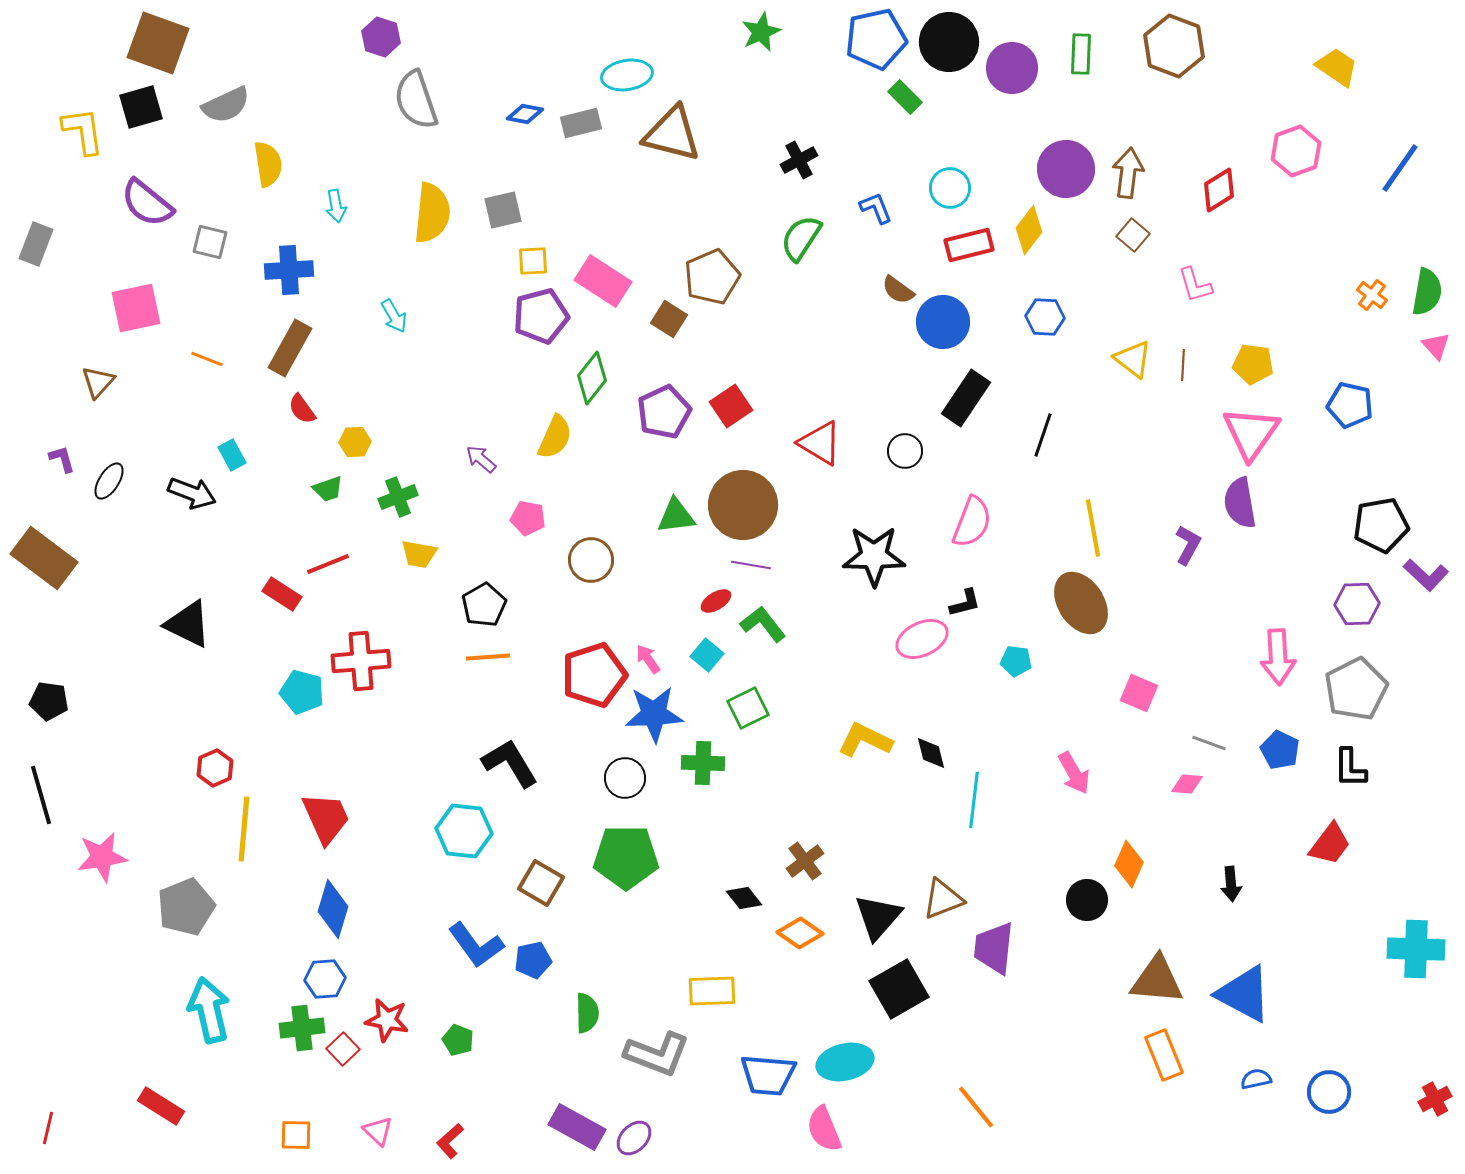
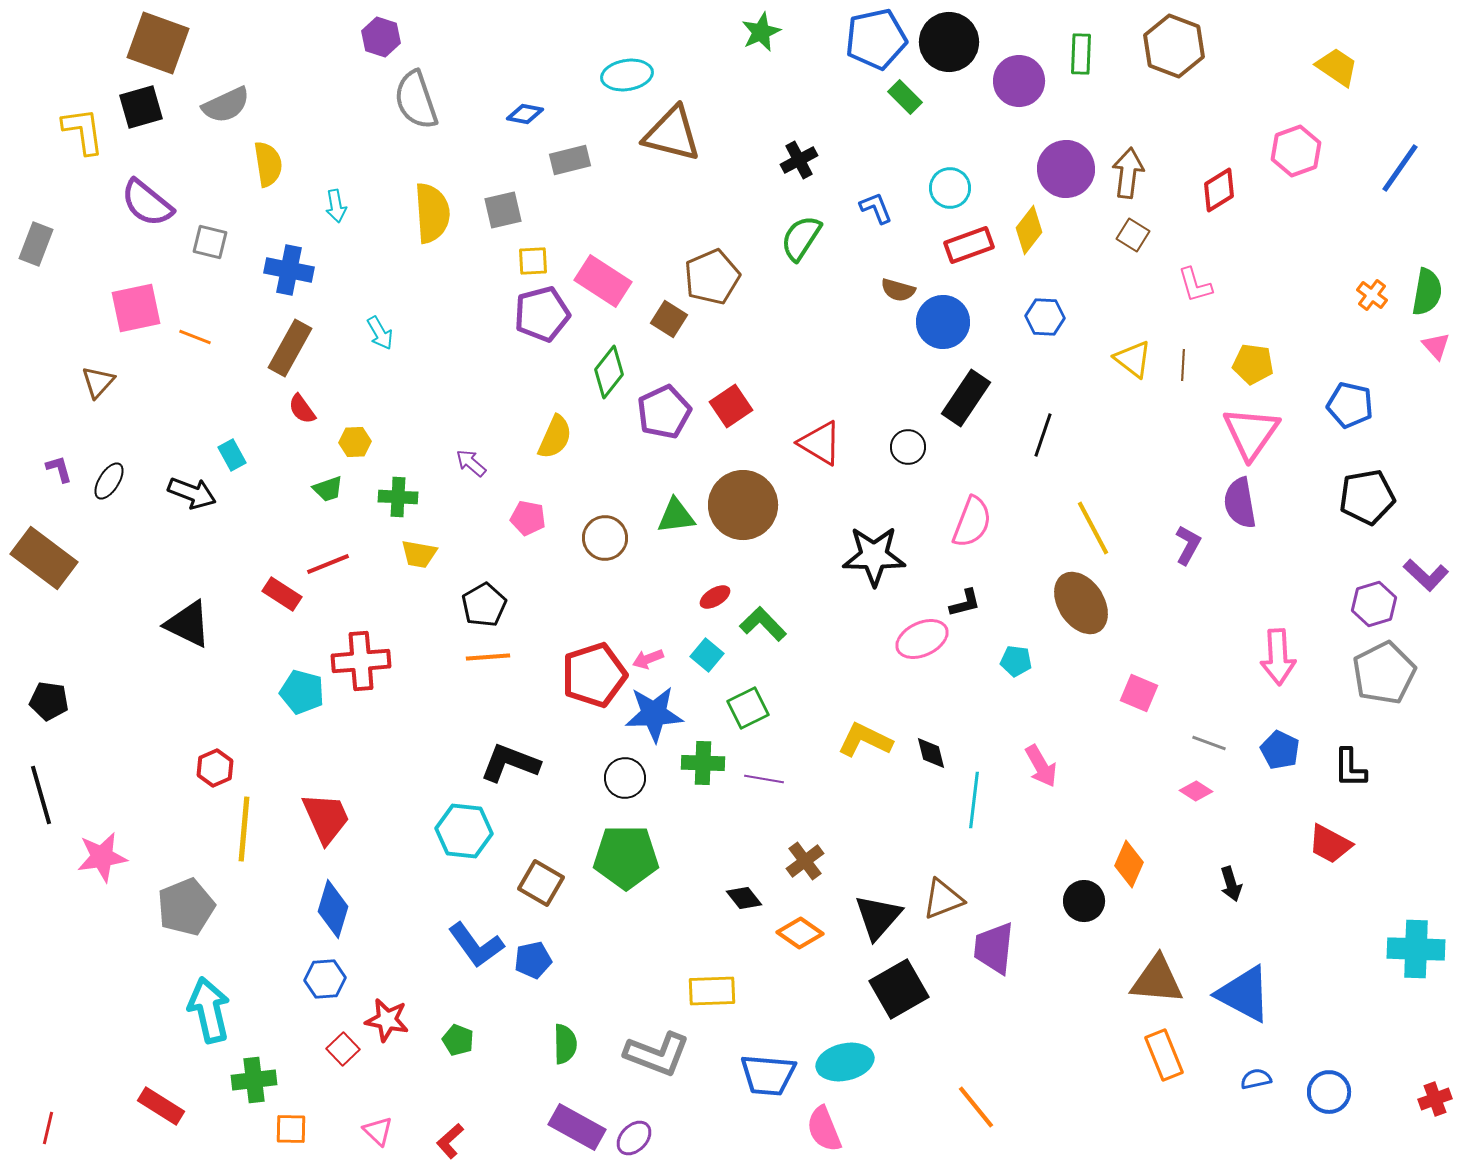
purple circle at (1012, 68): moved 7 px right, 13 px down
gray rectangle at (581, 123): moved 11 px left, 37 px down
yellow semicircle at (432, 213): rotated 10 degrees counterclockwise
brown square at (1133, 235): rotated 8 degrees counterclockwise
red rectangle at (969, 245): rotated 6 degrees counterclockwise
blue cross at (289, 270): rotated 15 degrees clockwise
brown semicircle at (898, 290): rotated 20 degrees counterclockwise
cyan arrow at (394, 316): moved 14 px left, 17 px down
purple pentagon at (541, 316): moved 1 px right, 2 px up
orange line at (207, 359): moved 12 px left, 22 px up
green diamond at (592, 378): moved 17 px right, 6 px up
black circle at (905, 451): moved 3 px right, 4 px up
purple L-shape at (62, 459): moved 3 px left, 10 px down
purple arrow at (481, 459): moved 10 px left, 4 px down
green cross at (398, 497): rotated 24 degrees clockwise
black pentagon at (1381, 525): moved 14 px left, 28 px up
yellow line at (1093, 528): rotated 18 degrees counterclockwise
brown circle at (591, 560): moved 14 px right, 22 px up
purple line at (751, 565): moved 13 px right, 214 px down
red ellipse at (716, 601): moved 1 px left, 4 px up
purple hexagon at (1357, 604): moved 17 px right; rotated 15 degrees counterclockwise
green L-shape at (763, 624): rotated 6 degrees counterclockwise
pink arrow at (648, 659): rotated 76 degrees counterclockwise
gray pentagon at (1356, 689): moved 28 px right, 16 px up
black L-shape at (510, 763): rotated 38 degrees counterclockwise
pink arrow at (1074, 773): moved 33 px left, 7 px up
pink diamond at (1187, 784): moved 9 px right, 7 px down; rotated 28 degrees clockwise
red trapezoid at (1330, 844): rotated 81 degrees clockwise
black arrow at (1231, 884): rotated 12 degrees counterclockwise
black circle at (1087, 900): moved 3 px left, 1 px down
green semicircle at (587, 1013): moved 22 px left, 31 px down
green cross at (302, 1028): moved 48 px left, 52 px down
red cross at (1435, 1099): rotated 8 degrees clockwise
orange square at (296, 1135): moved 5 px left, 6 px up
